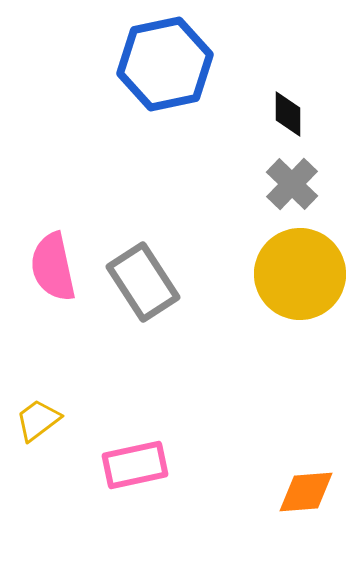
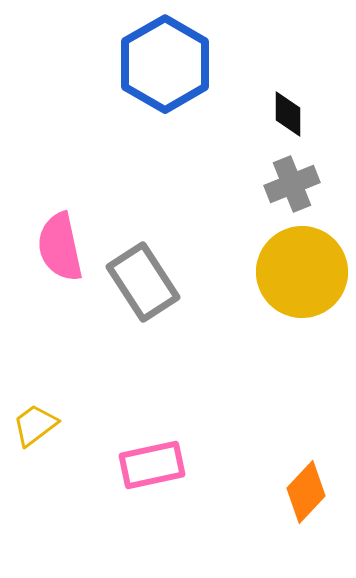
blue hexagon: rotated 18 degrees counterclockwise
gray cross: rotated 24 degrees clockwise
pink semicircle: moved 7 px right, 20 px up
yellow circle: moved 2 px right, 2 px up
yellow trapezoid: moved 3 px left, 5 px down
pink rectangle: moved 17 px right
orange diamond: rotated 42 degrees counterclockwise
